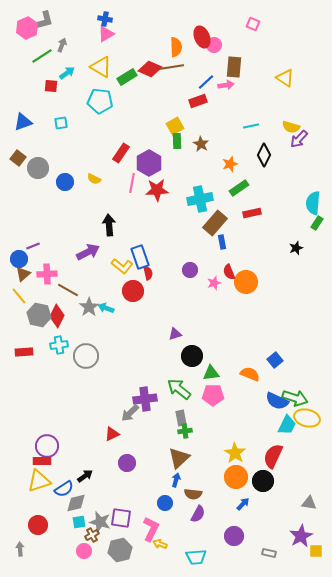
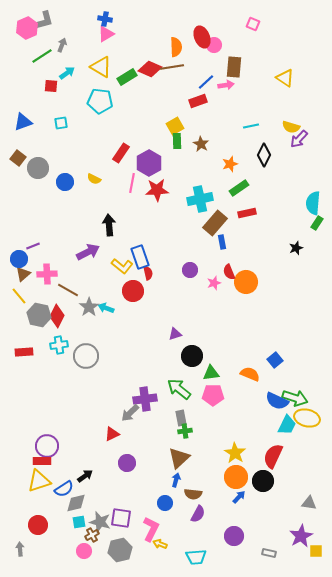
red rectangle at (252, 213): moved 5 px left
blue arrow at (243, 504): moved 4 px left, 7 px up
